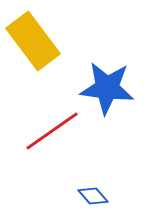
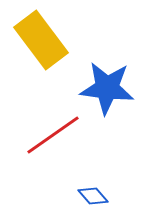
yellow rectangle: moved 8 px right, 1 px up
red line: moved 1 px right, 4 px down
